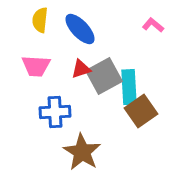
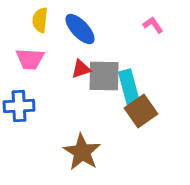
pink L-shape: rotated 15 degrees clockwise
pink trapezoid: moved 6 px left, 7 px up
gray square: rotated 30 degrees clockwise
cyan rectangle: rotated 12 degrees counterclockwise
blue cross: moved 36 px left, 6 px up
